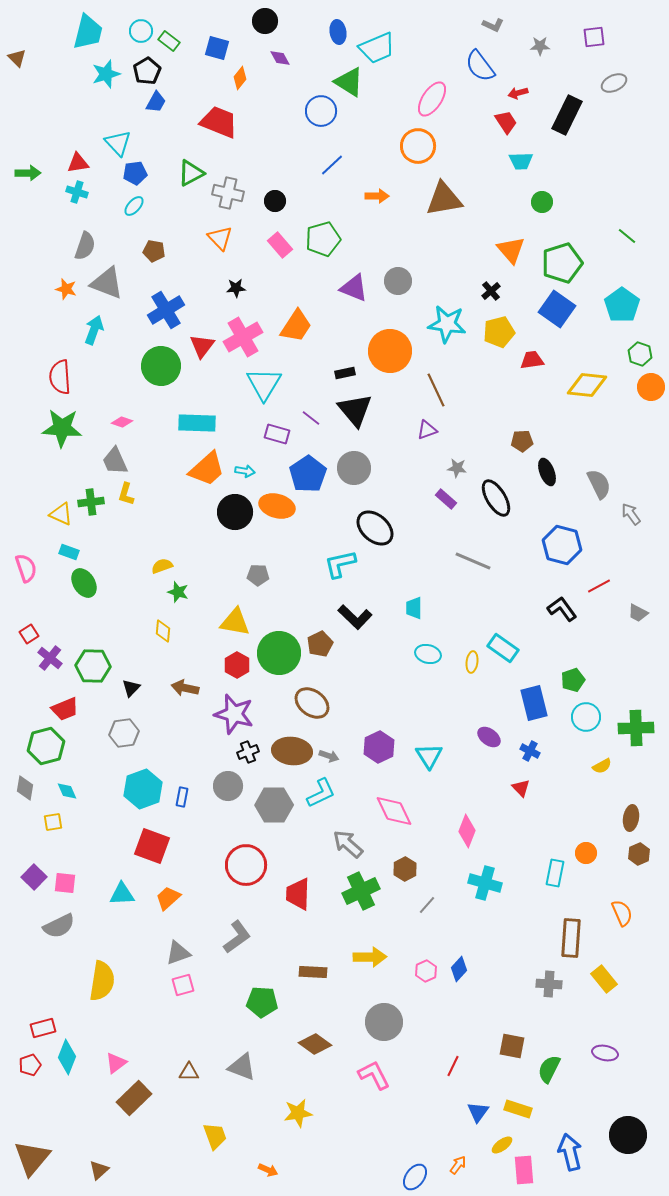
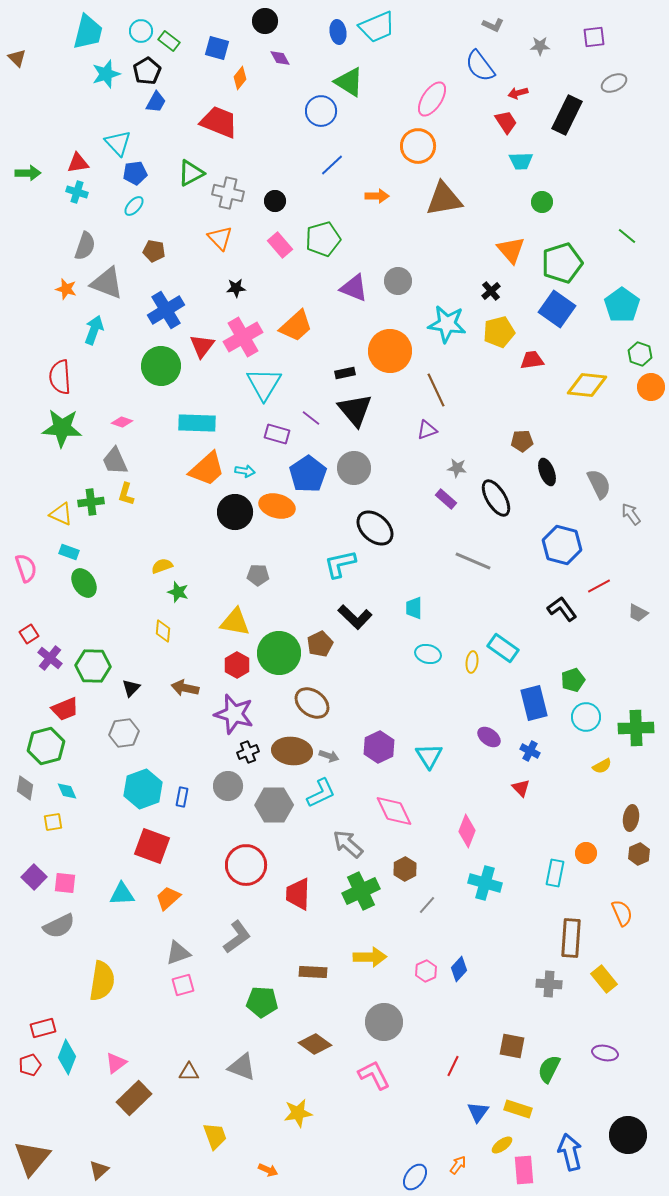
cyan trapezoid at (377, 48): moved 21 px up
orange trapezoid at (296, 326): rotated 15 degrees clockwise
